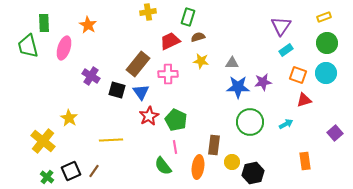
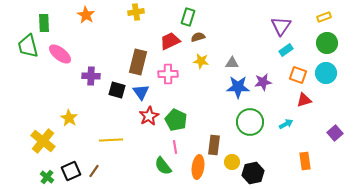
yellow cross at (148, 12): moved 12 px left
orange star at (88, 25): moved 2 px left, 10 px up
pink ellipse at (64, 48): moved 4 px left, 6 px down; rotated 70 degrees counterclockwise
brown rectangle at (138, 64): moved 2 px up; rotated 25 degrees counterclockwise
purple cross at (91, 76): rotated 30 degrees counterclockwise
